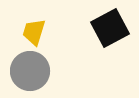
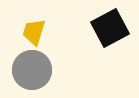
gray circle: moved 2 px right, 1 px up
